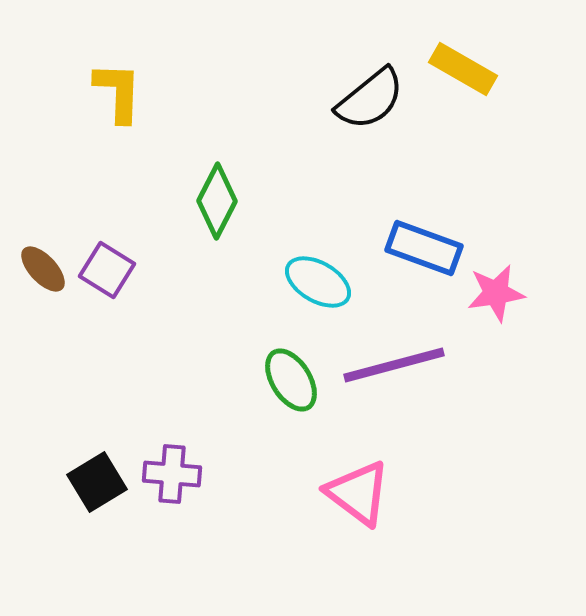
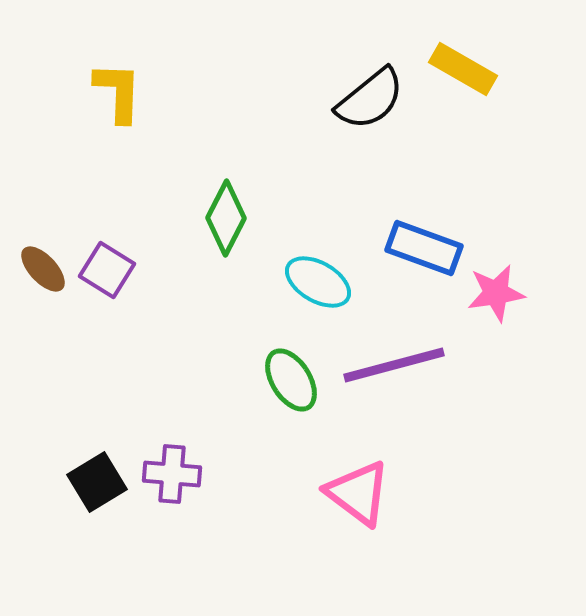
green diamond: moved 9 px right, 17 px down
